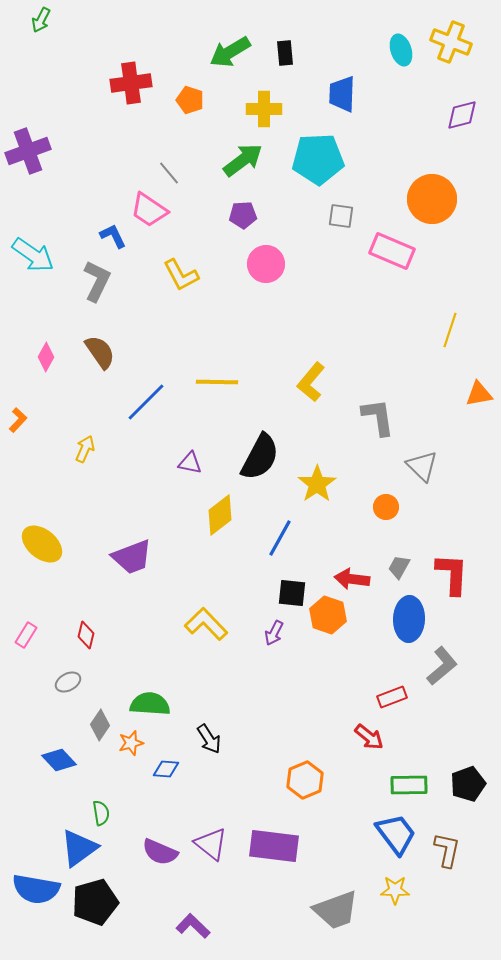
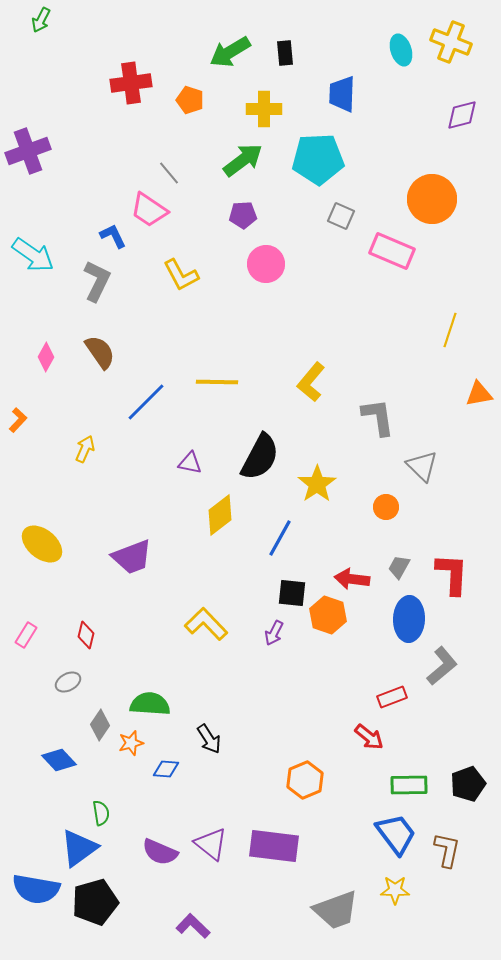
gray square at (341, 216): rotated 16 degrees clockwise
